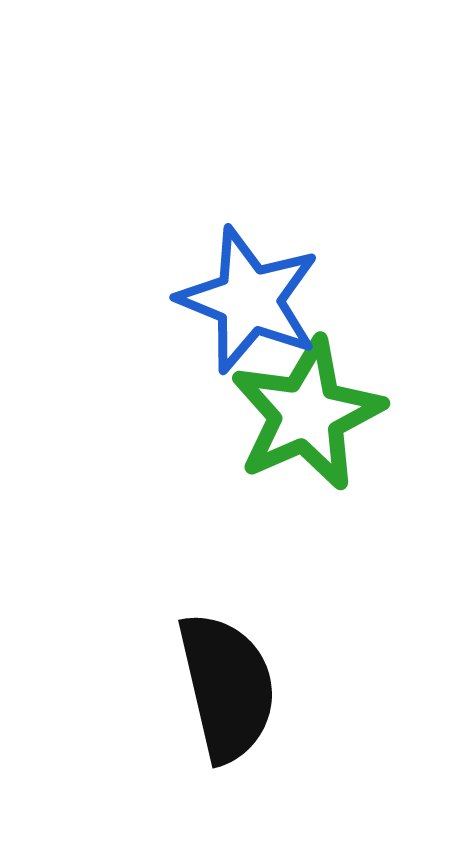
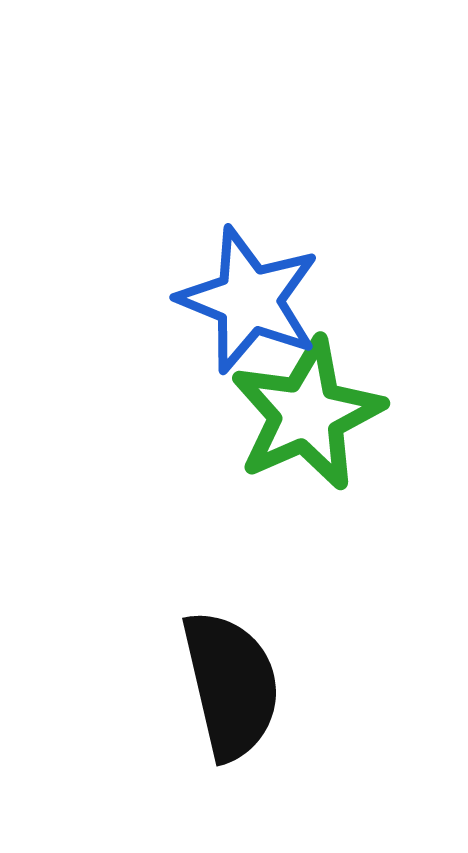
black semicircle: moved 4 px right, 2 px up
